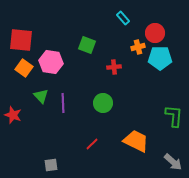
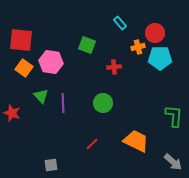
cyan rectangle: moved 3 px left, 5 px down
red star: moved 1 px left, 2 px up
